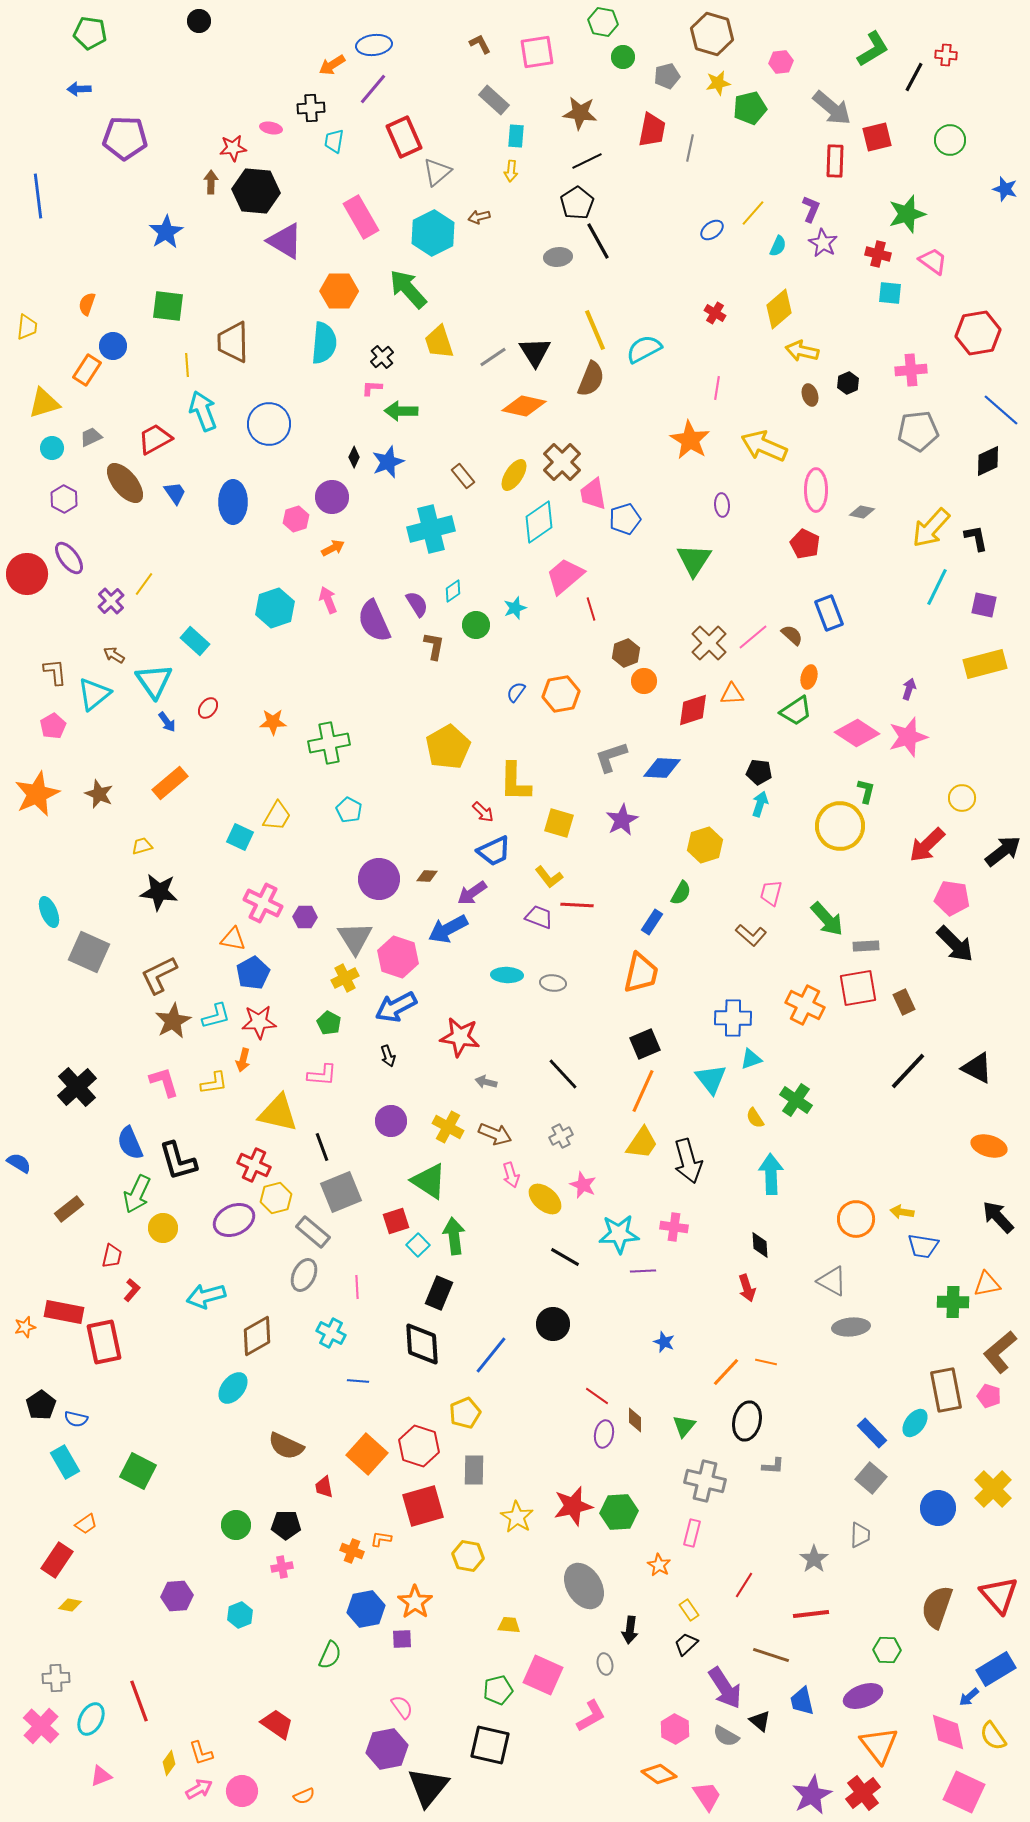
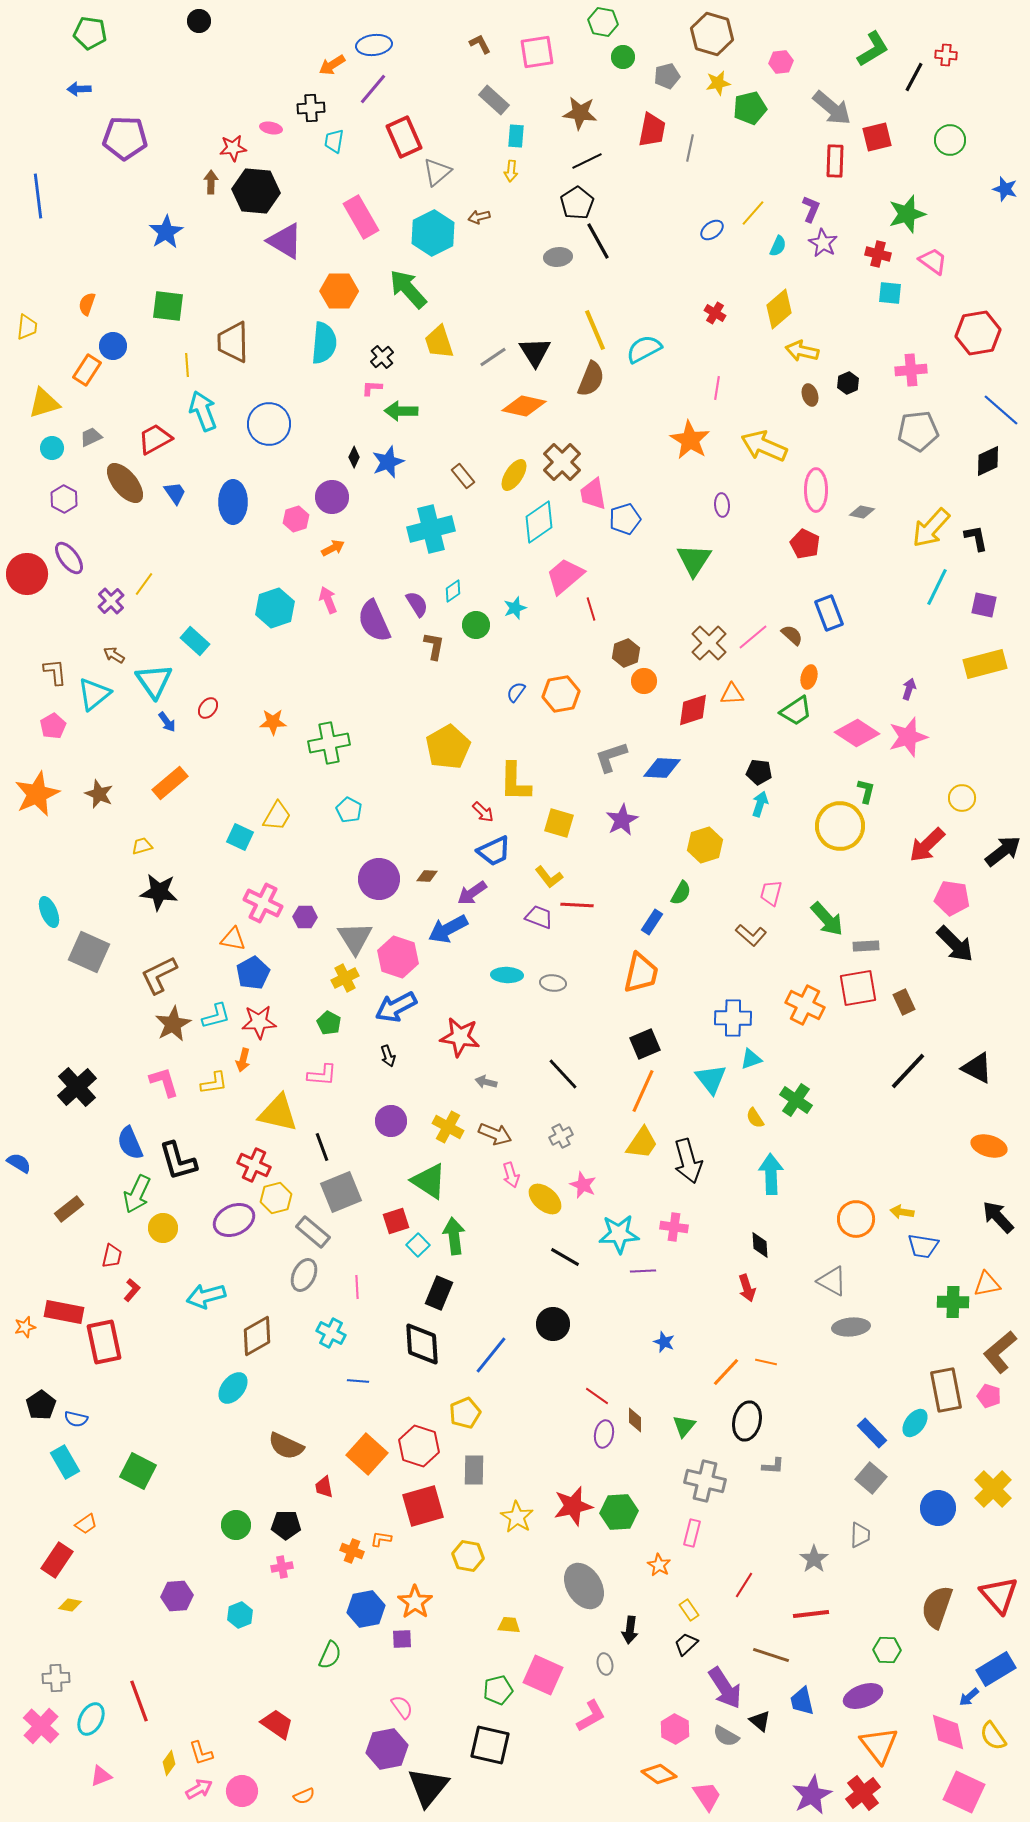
brown star at (173, 1021): moved 3 px down
